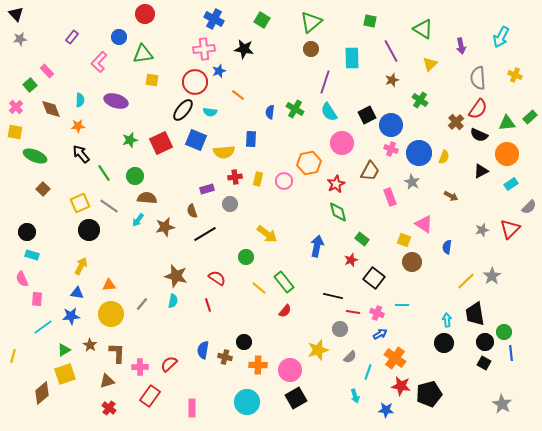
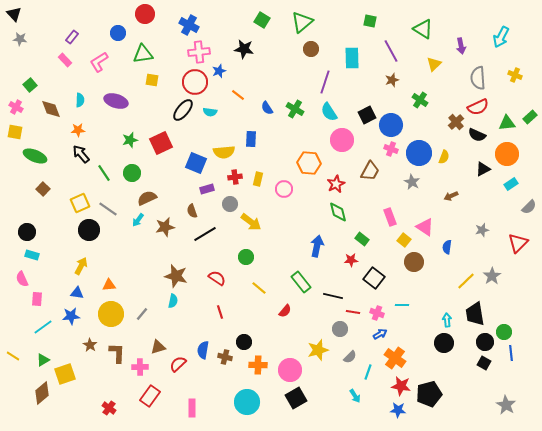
black triangle at (16, 14): moved 2 px left
blue cross at (214, 19): moved 25 px left, 6 px down
green triangle at (311, 22): moved 9 px left
blue circle at (119, 37): moved 1 px left, 4 px up
gray star at (20, 39): rotated 16 degrees clockwise
pink cross at (204, 49): moved 5 px left, 3 px down
pink L-shape at (99, 62): rotated 15 degrees clockwise
yellow triangle at (430, 64): moved 4 px right
pink rectangle at (47, 71): moved 18 px right, 11 px up
pink cross at (16, 107): rotated 16 degrees counterclockwise
red semicircle at (478, 109): moved 2 px up; rotated 30 degrees clockwise
blue semicircle at (270, 112): moved 3 px left, 4 px up; rotated 40 degrees counterclockwise
orange star at (78, 126): moved 4 px down
black semicircle at (479, 135): moved 2 px left
blue square at (196, 140): moved 23 px down
pink circle at (342, 143): moved 3 px up
orange hexagon at (309, 163): rotated 15 degrees clockwise
black triangle at (481, 171): moved 2 px right, 2 px up
green circle at (135, 176): moved 3 px left, 3 px up
pink circle at (284, 181): moved 8 px down
brown arrow at (451, 196): rotated 128 degrees clockwise
pink rectangle at (390, 197): moved 20 px down
brown semicircle at (147, 198): rotated 30 degrees counterclockwise
gray line at (109, 206): moved 1 px left, 3 px down
pink triangle at (424, 224): moved 1 px right, 3 px down
red triangle at (510, 229): moved 8 px right, 14 px down
yellow arrow at (267, 234): moved 16 px left, 12 px up
yellow square at (404, 240): rotated 16 degrees clockwise
red star at (351, 260): rotated 16 degrees clockwise
brown circle at (412, 262): moved 2 px right
green rectangle at (284, 282): moved 17 px right
gray line at (142, 304): moved 10 px down
red line at (208, 305): moved 12 px right, 7 px down
green triangle at (64, 350): moved 21 px left, 10 px down
yellow line at (13, 356): rotated 72 degrees counterclockwise
red semicircle at (169, 364): moved 9 px right
brown triangle at (107, 381): moved 51 px right, 34 px up
cyan arrow at (355, 396): rotated 16 degrees counterclockwise
gray star at (502, 404): moved 4 px right, 1 px down
blue star at (386, 410): moved 12 px right
